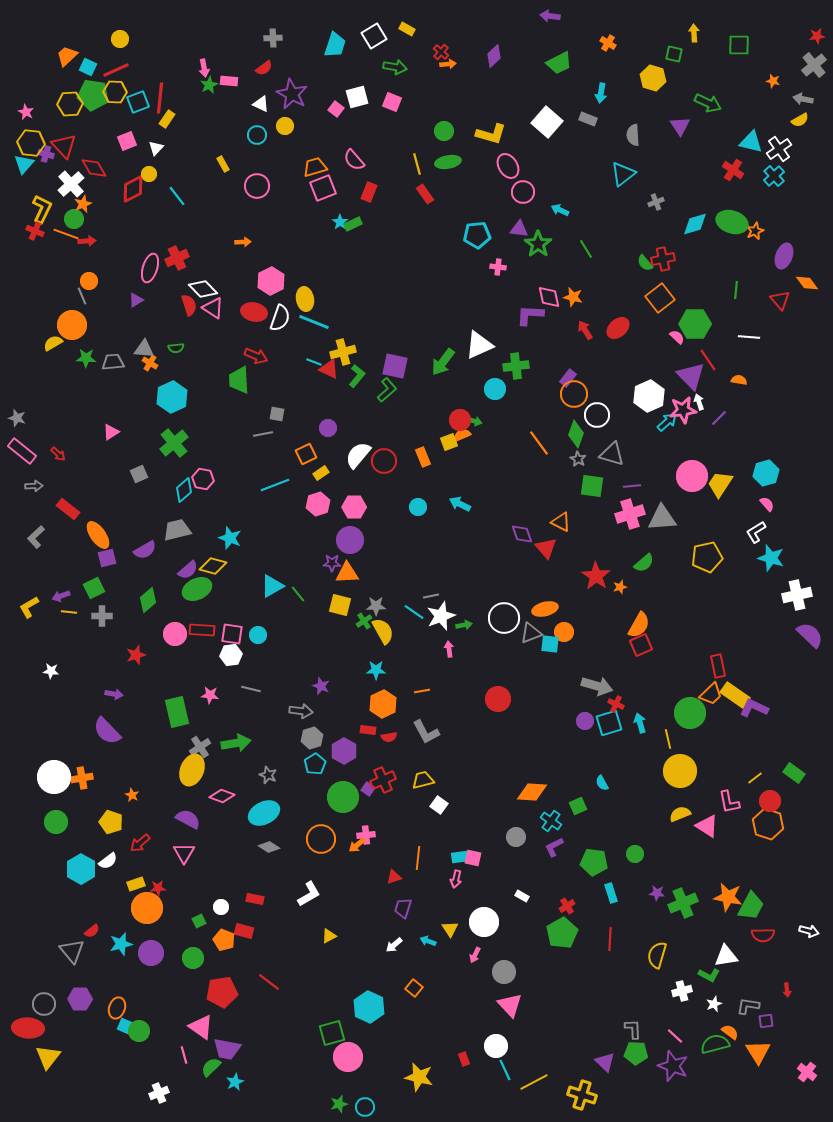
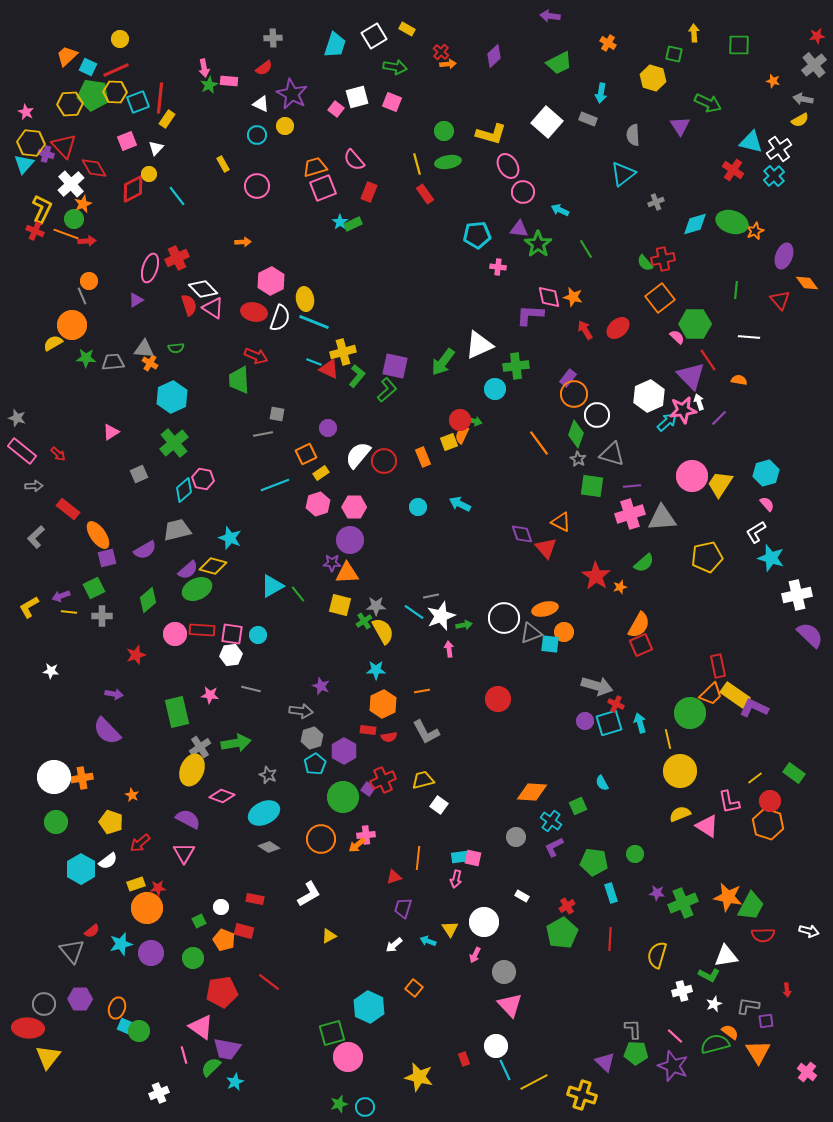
orange semicircle at (462, 435): rotated 42 degrees counterclockwise
